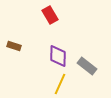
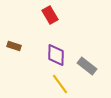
purple diamond: moved 2 px left, 1 px up
yellow line: rotated 60 degrees counterclockwise
